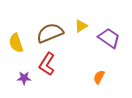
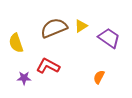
brown semicircle: moved 4 px right, 5 px up
red L-shape: moved 1 px right, 2 px down; rotated 85 degrees clockwise
